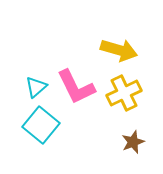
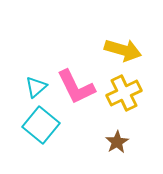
yellow arrow: moved 4 px right
brown star: moved 16 px left; rotated 10 degrees counterclockwise
